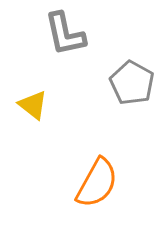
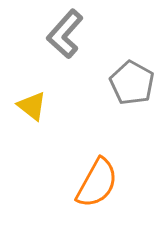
gray L-shape: rotated 54 degrees clockwise
yellow triangle: moved 1 px left, 1 px down
